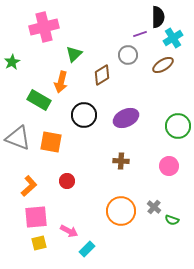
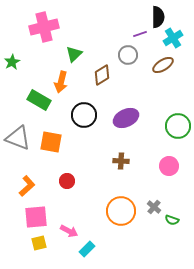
orange L-shape: moved 2 px left
